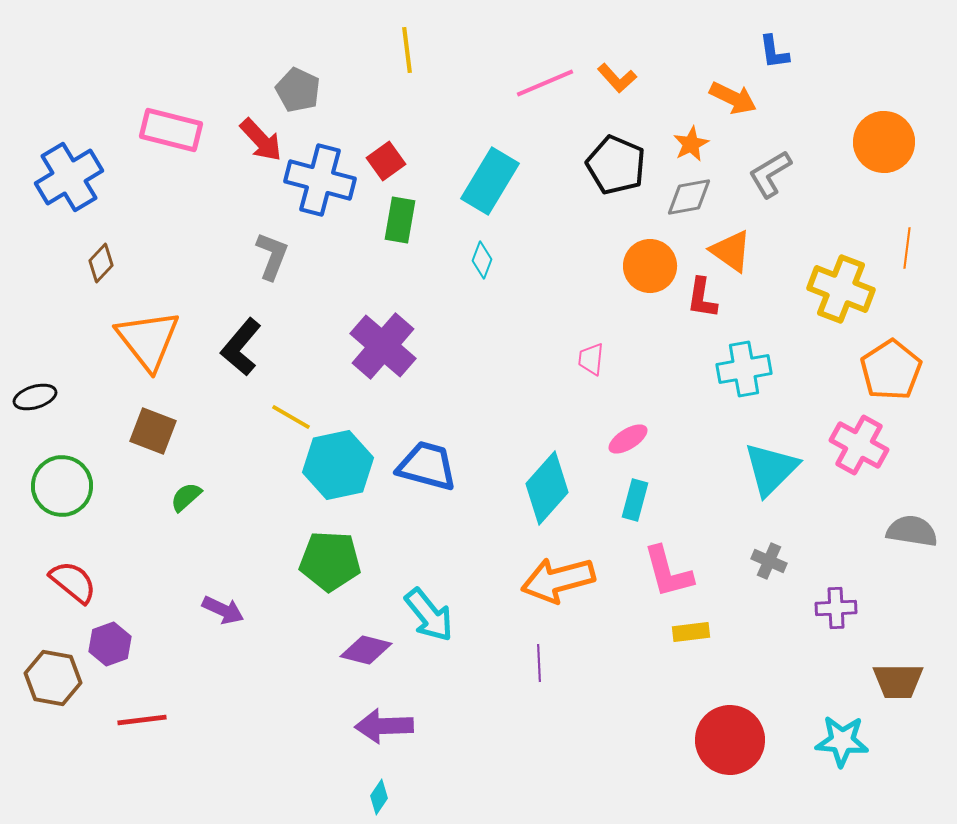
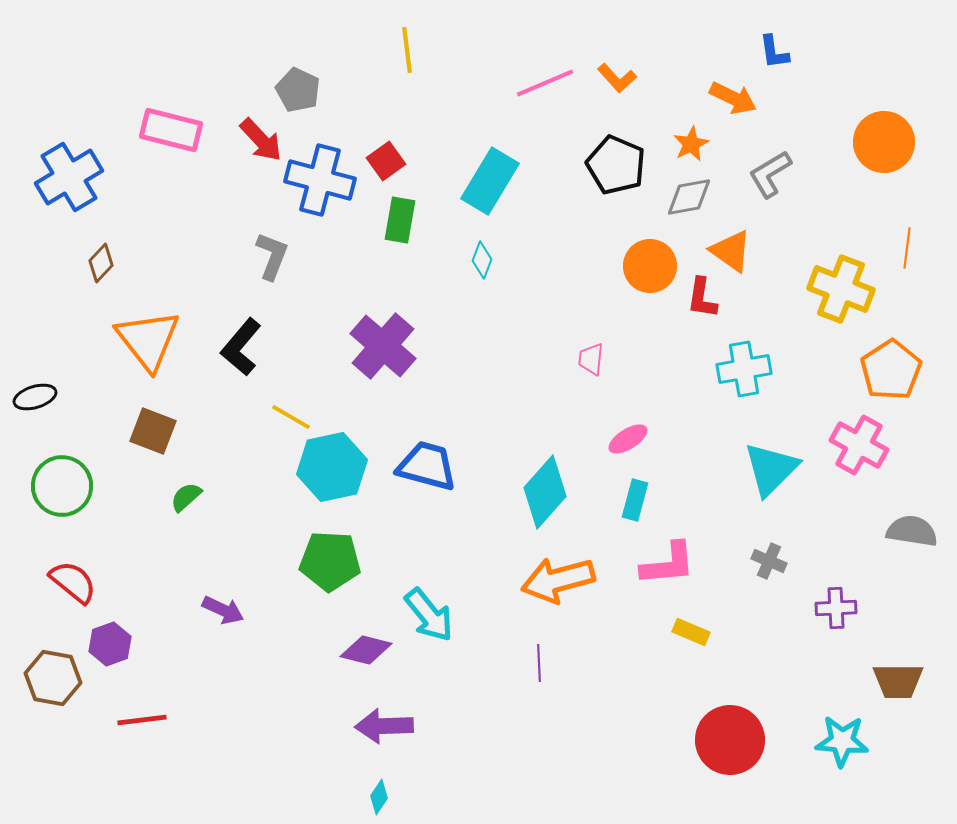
cyan hexagon at (338, 465): moved 6 px left, 2 px down
cyan diamond at (547, 488): moved 2 px left, 4 px down
pink L-shape at (668, 572): moved 8 px up; rotated 80 degrees counterclockwise
yellow rectangle at (691, 632): rotated 30 degrees clockwise
